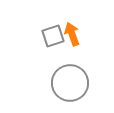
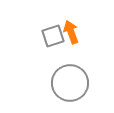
orange arrow: moved 1 px left, 2 px up
